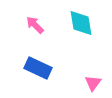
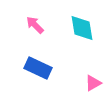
cyan diamond: moved 1 px right, 5 px down
pink triangle: rotated 24 degrees clockwise
